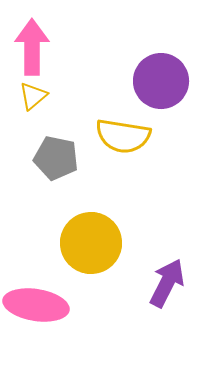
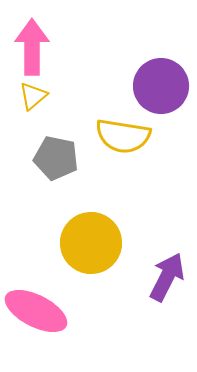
purple circle: moved 5 px down
purple arrow: moved 6 px up
pink ellipse: moved 6 px down; rotated 18 degrees clockwise
